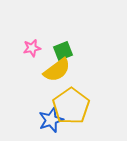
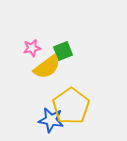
yellow semicircle: moved 10 px left, 3 px up
blue star: rotated 30 degrees clockwise
